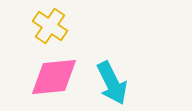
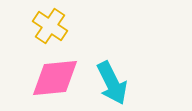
pink diamond: moved 1 px right, 1 px down
